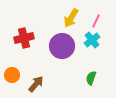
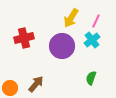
orange circle: moved 2 px left, 13 px down
